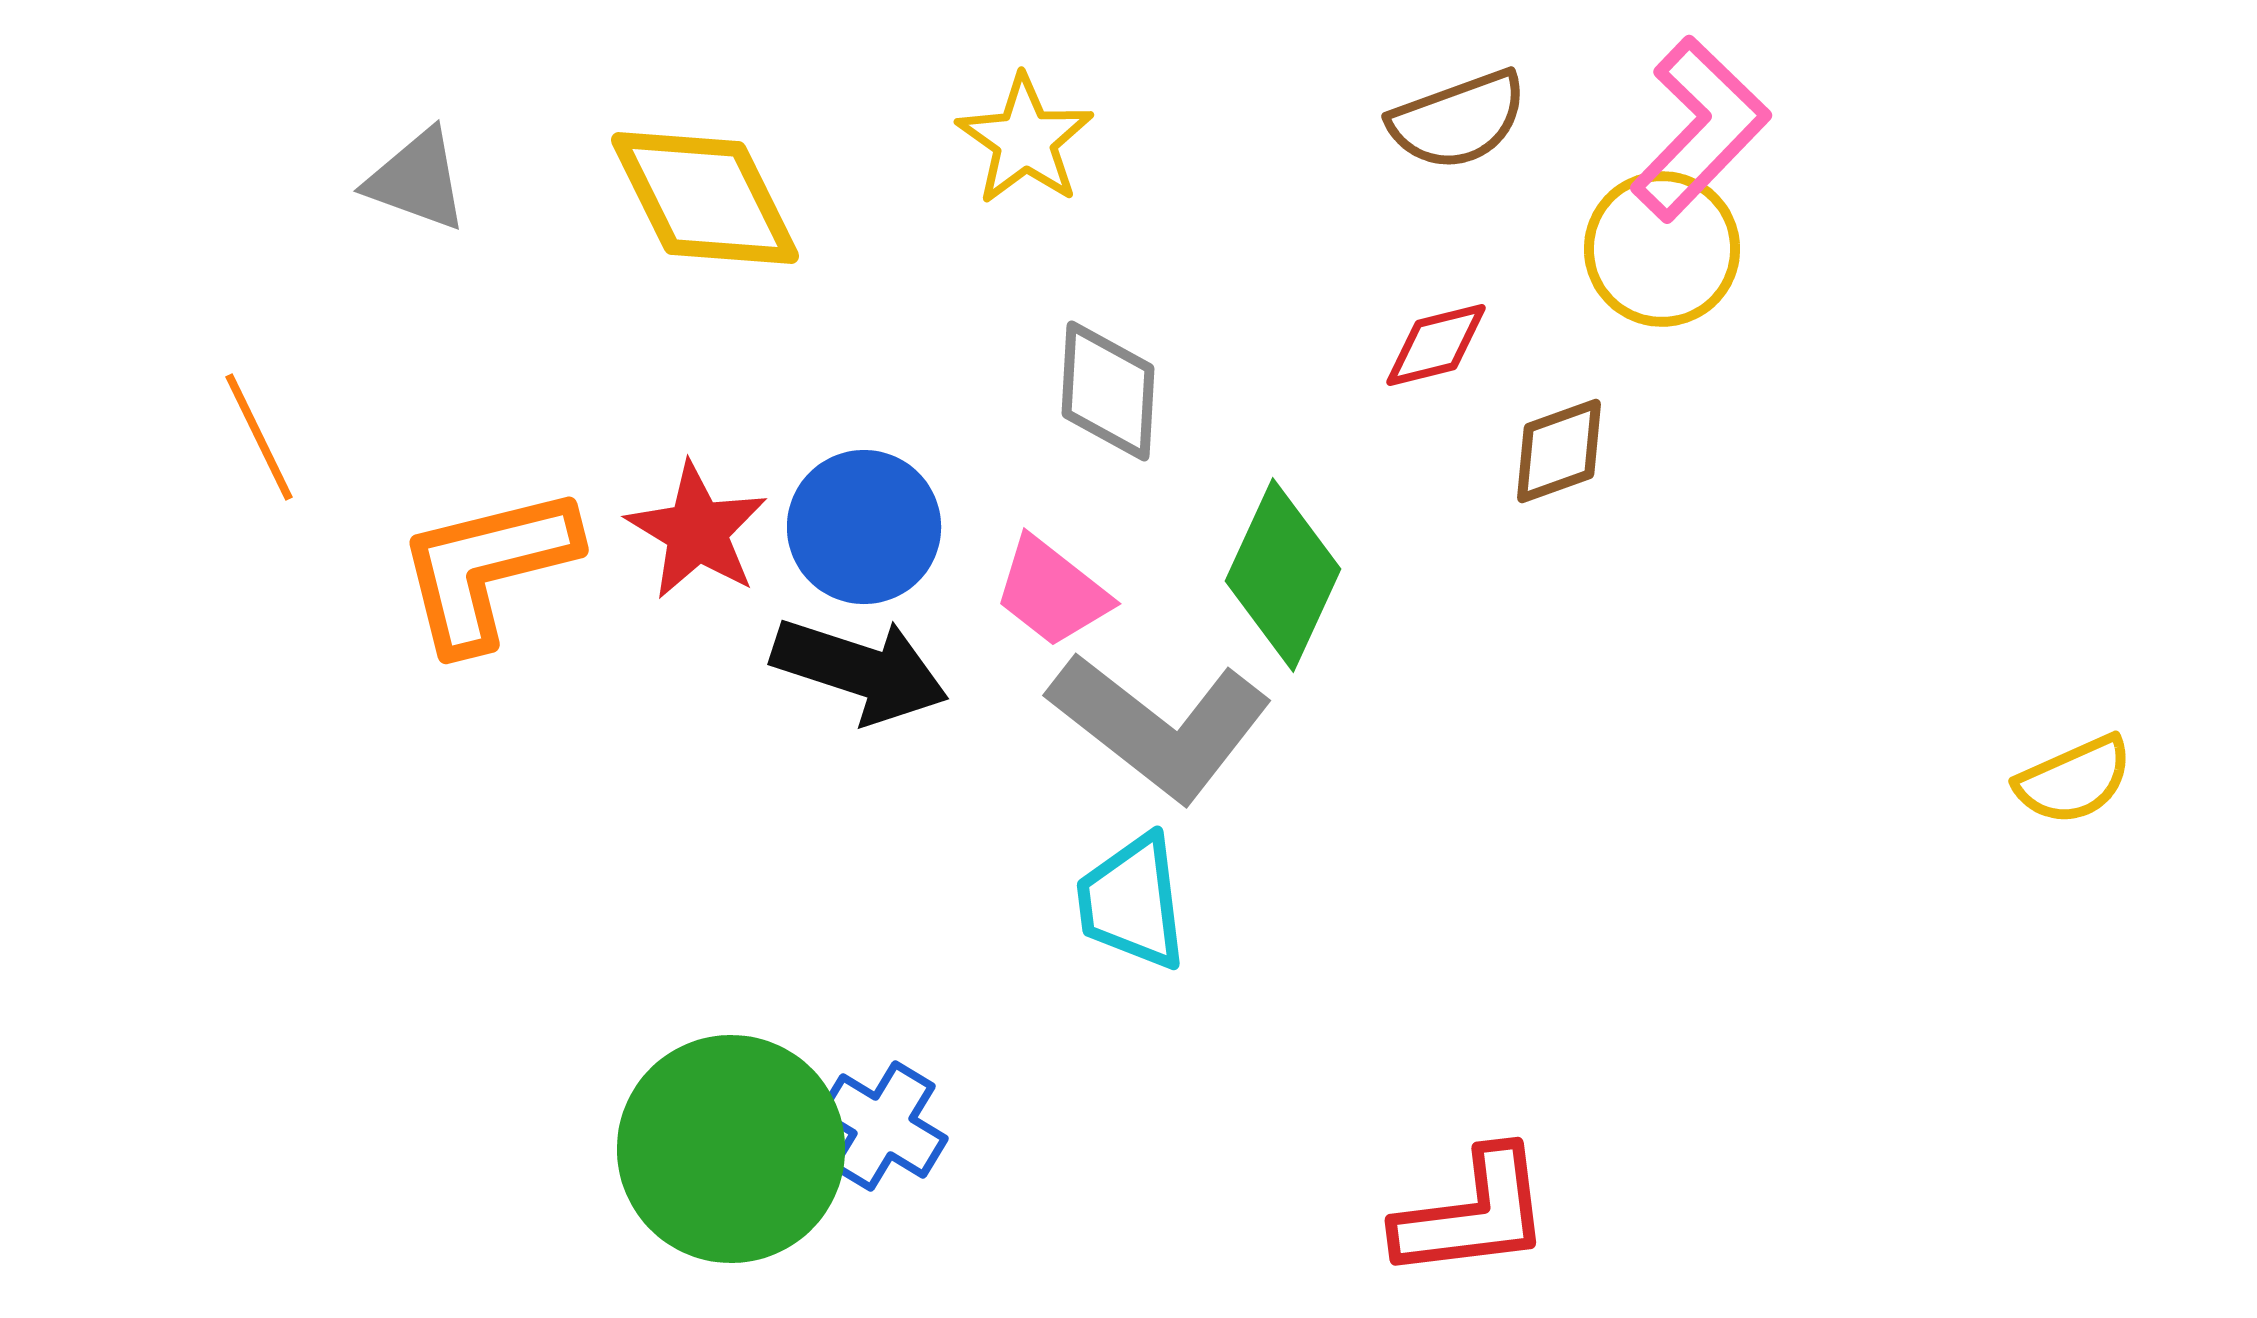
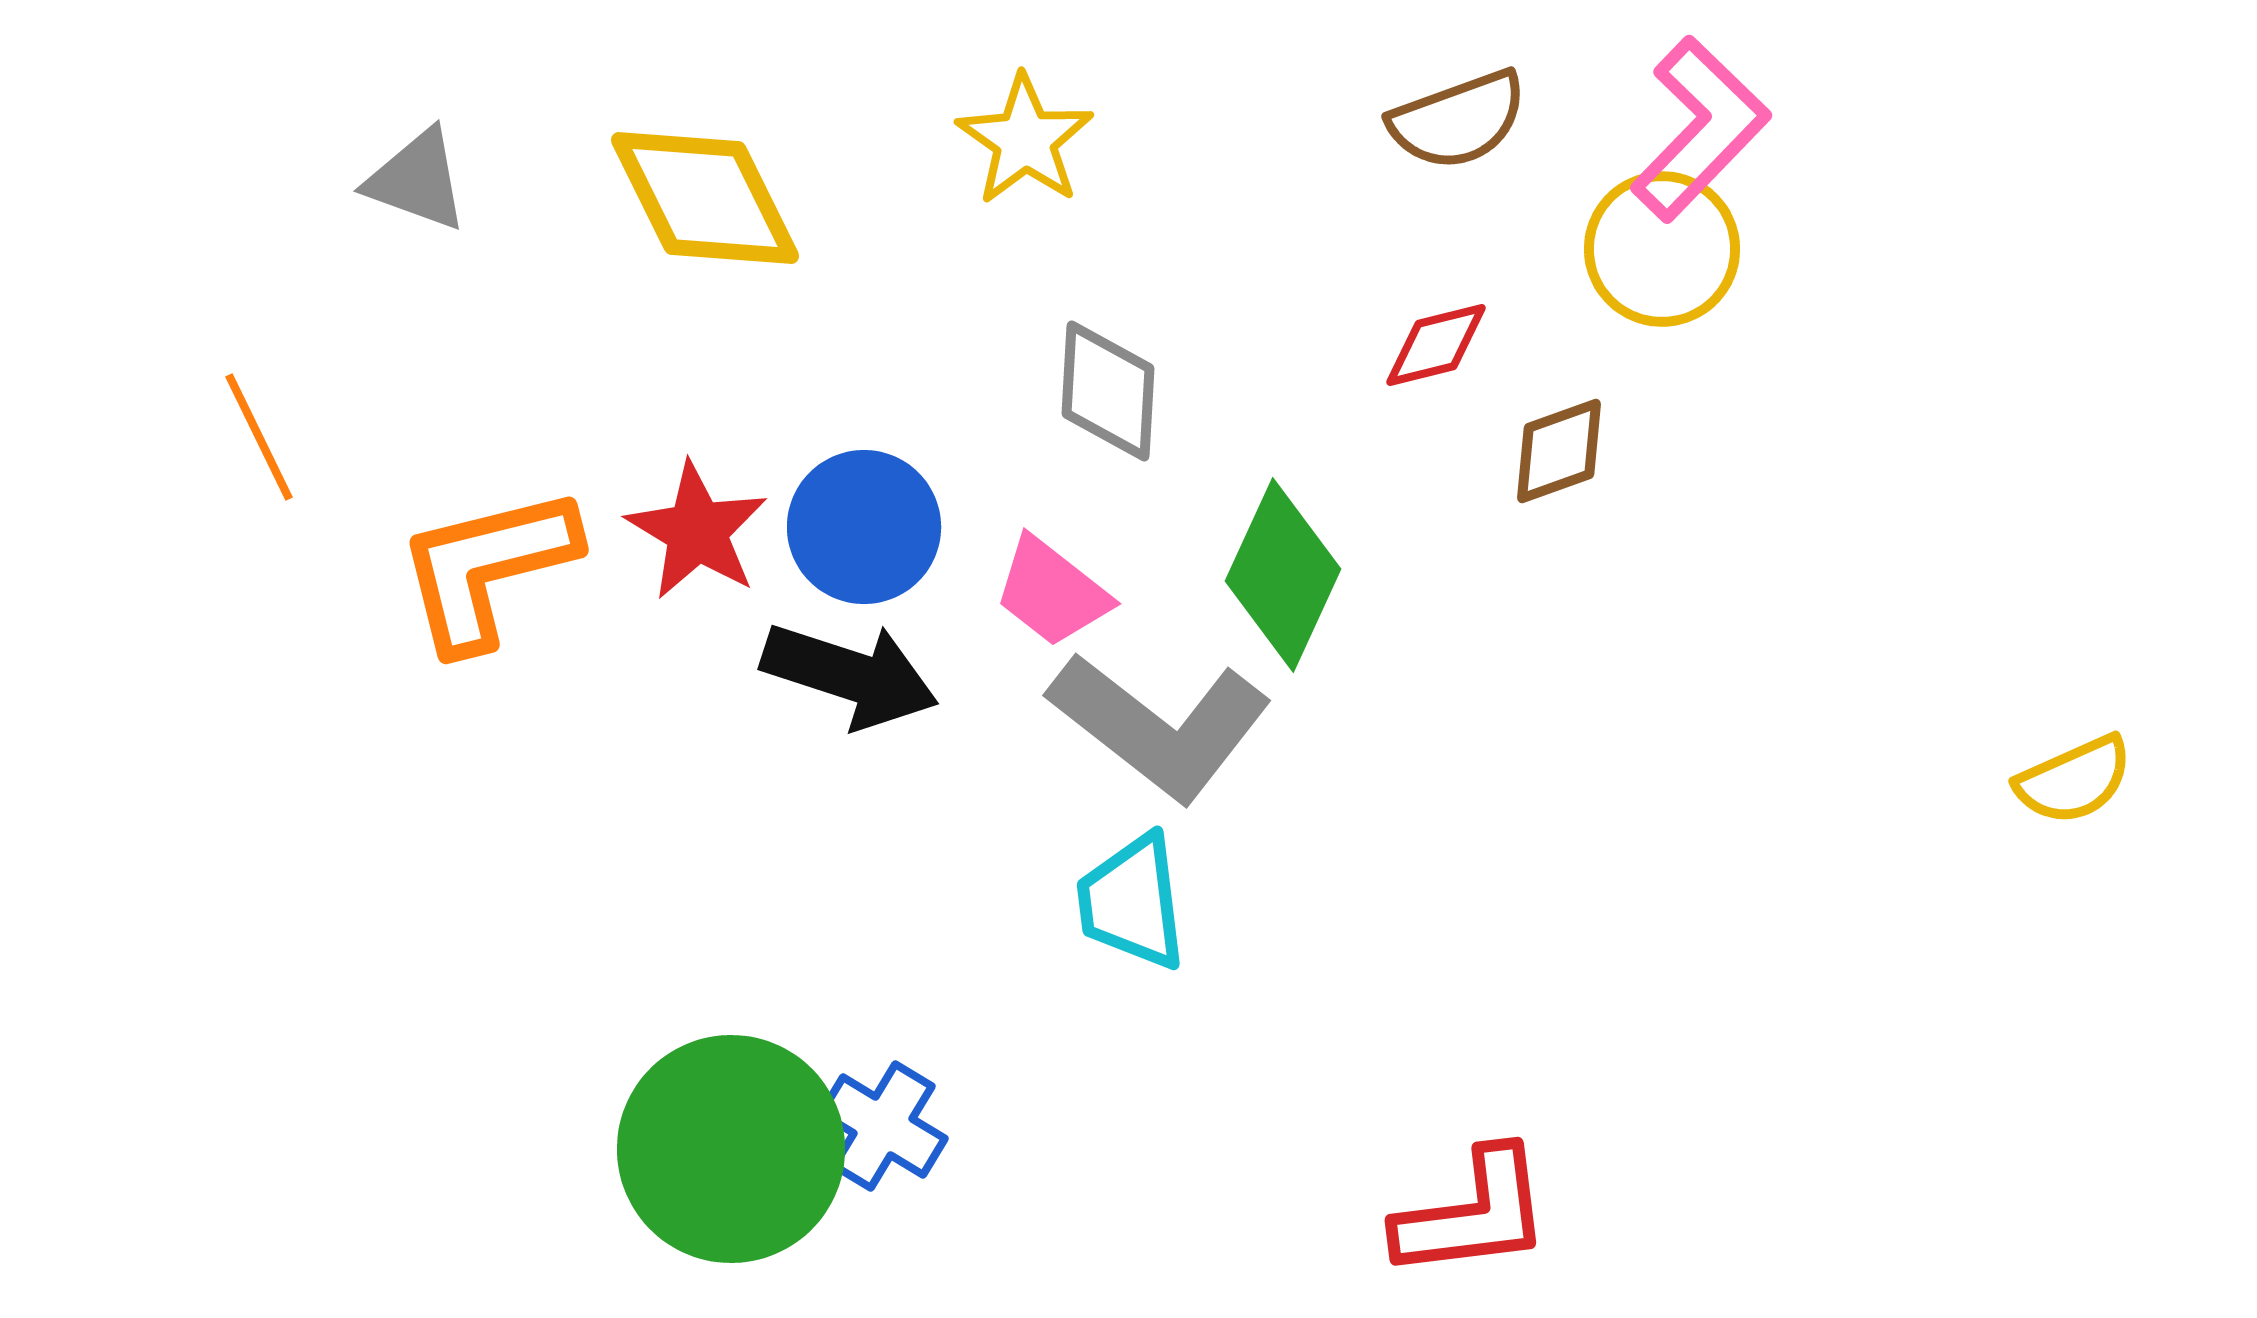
black arrow: moved 10 px left, 5 px down
